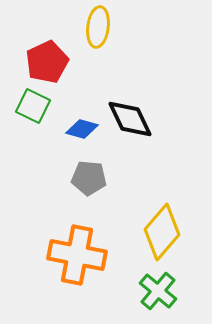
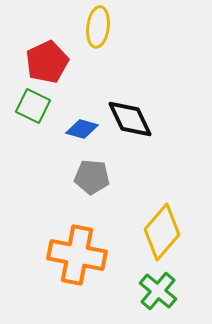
gray pentagon: moved 3 px right, 1 px up
